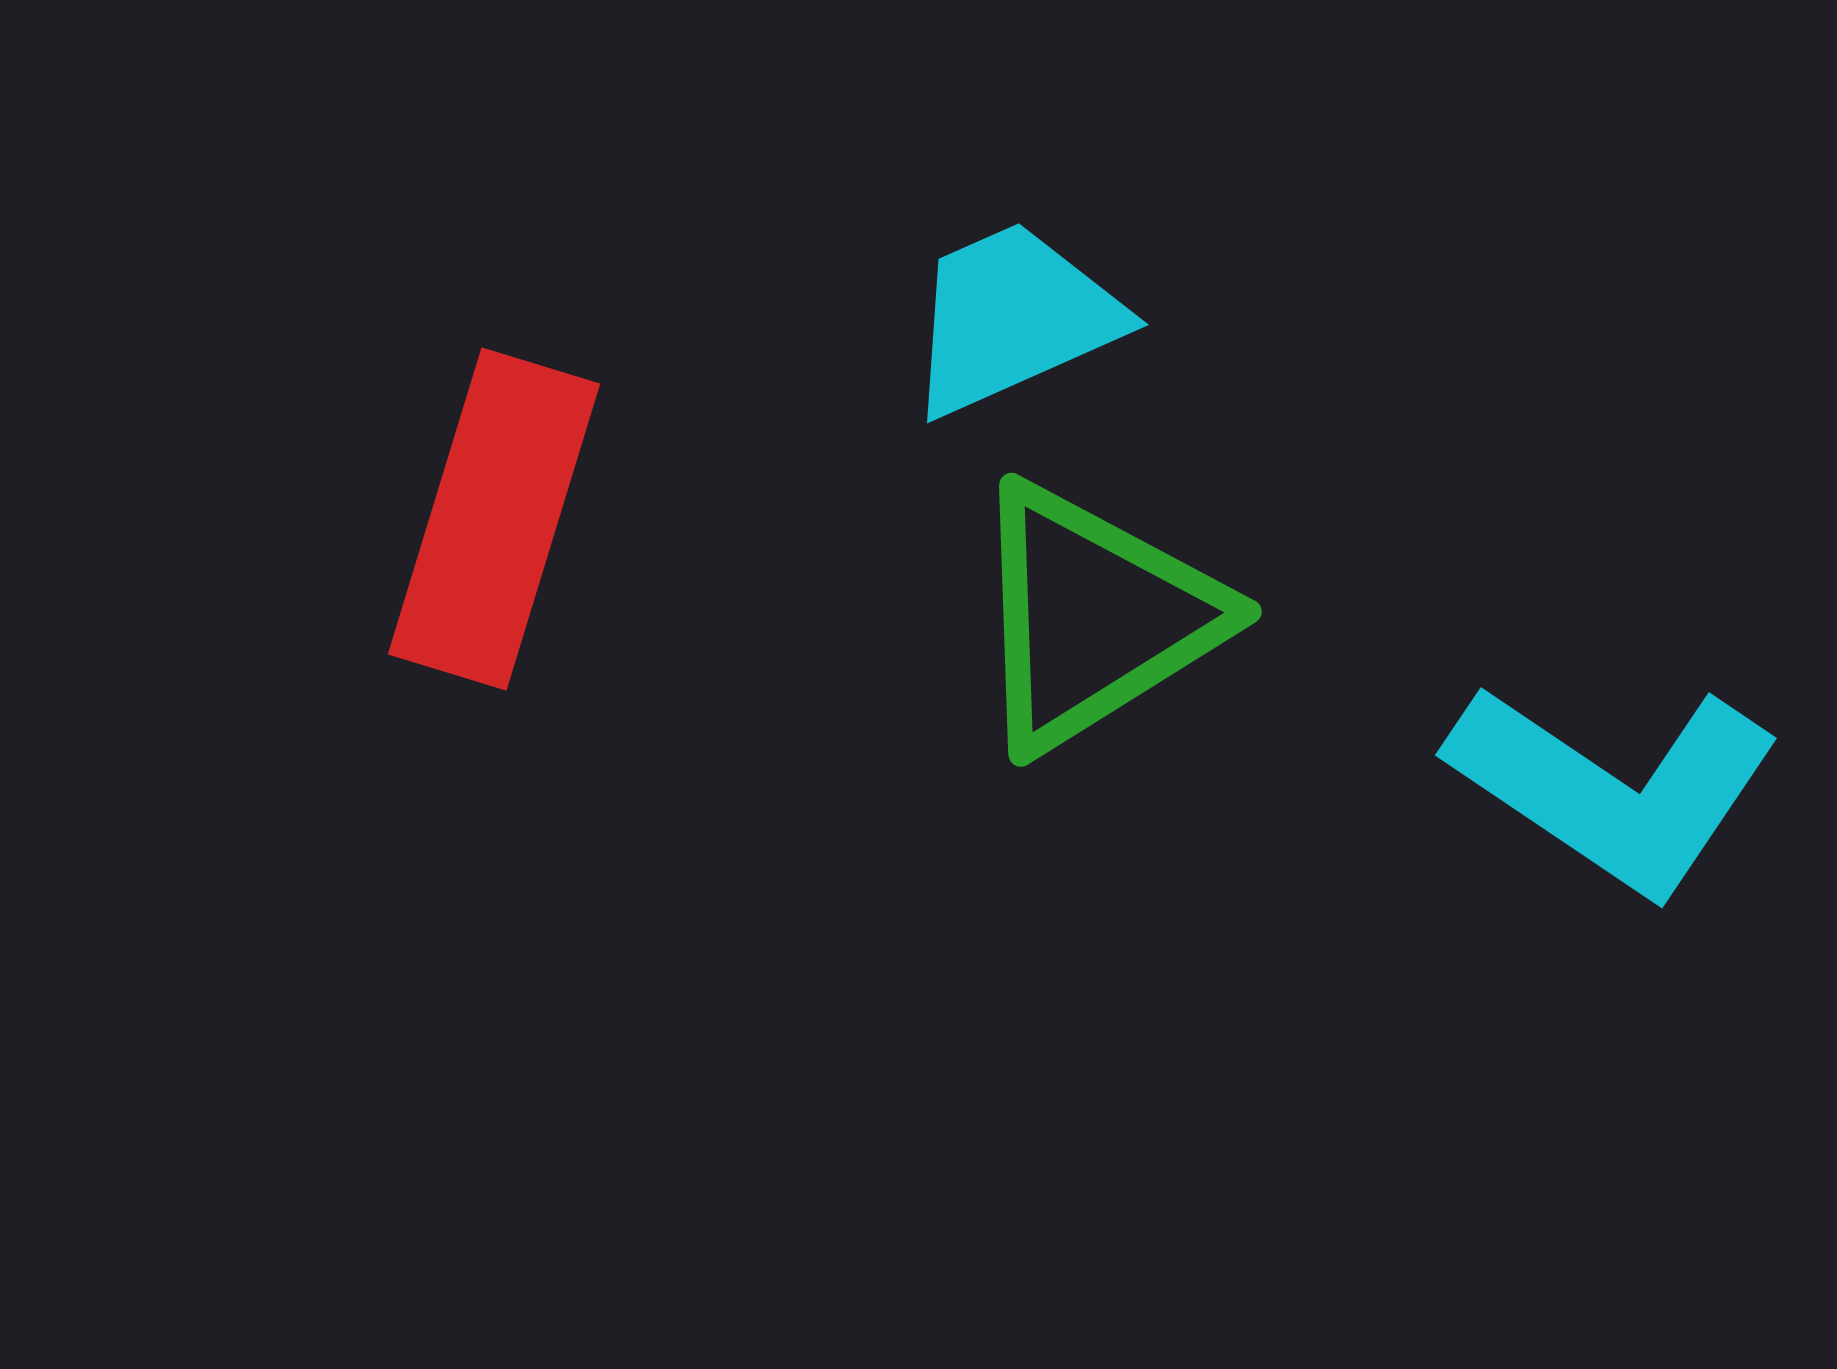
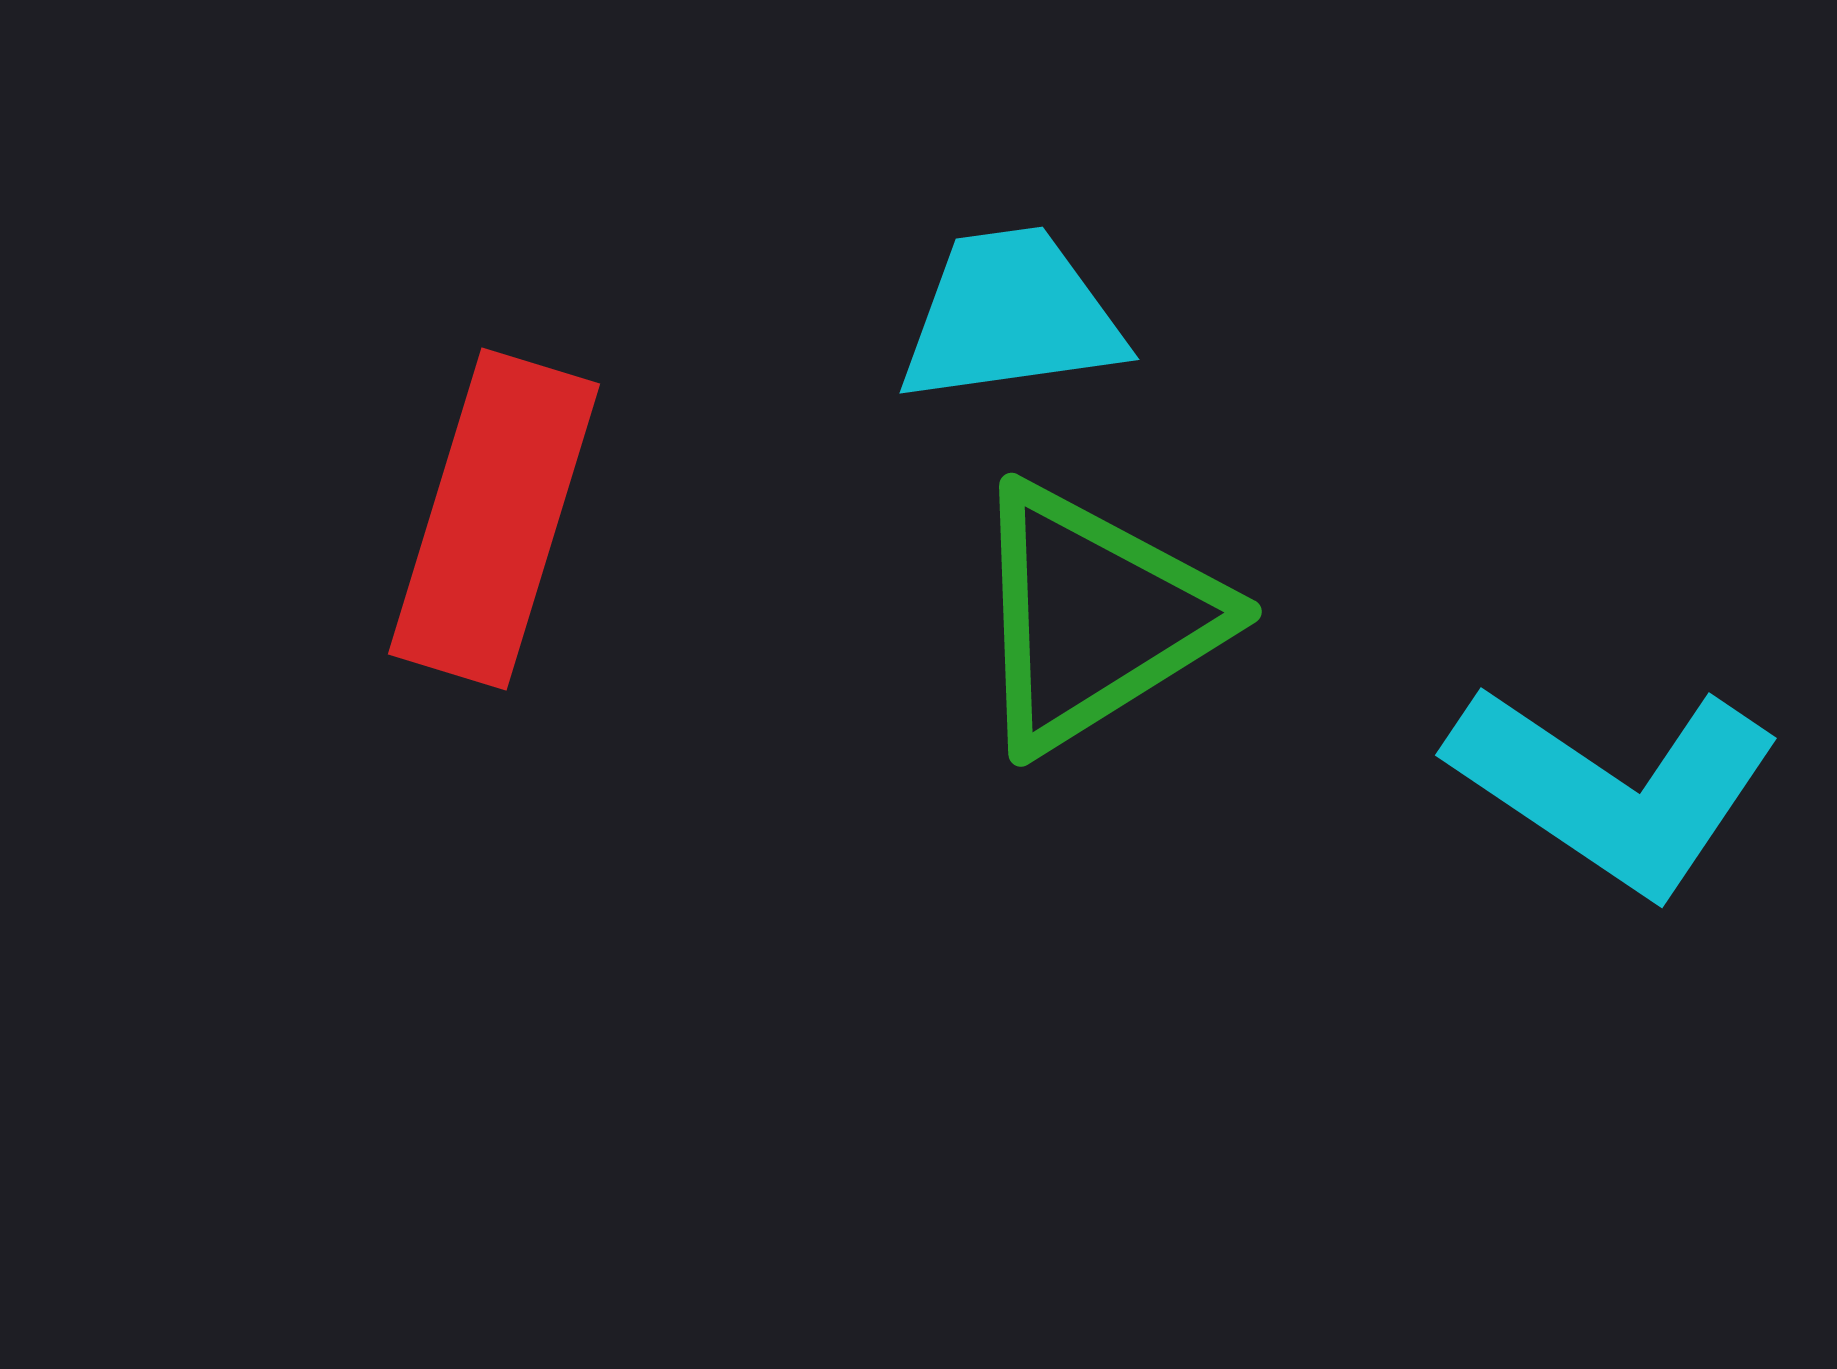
cyan trapezoid: moved 2 px left, 2 px up; rotated 16 degrees clockwise
